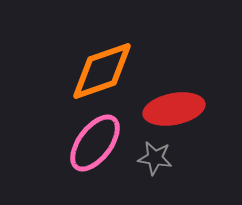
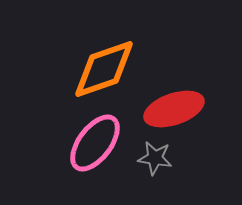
orange diamond: moved 2 px right, 2 px up
red ellipse: rotated 8 degrees counterclockwise
